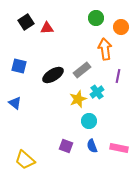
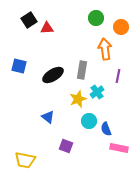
black square: moved 3 px right, 2 px up
gray rectangle: rotated 42 degrees counterclockwise
blue triangle: moved 33 px right, 14 px down
blue semicircle: moved 14 px right, 17 px up
yellow trapezoid: rotated 30 degrees counterclockwise
